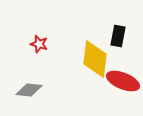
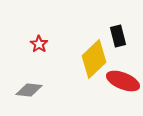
black rectangle: rotated 25 degrees counterclockwise
red star: rotated 18 degrees clockwise
yellow diamond: moved 1 px left; rotated 39 degrees clockwise
